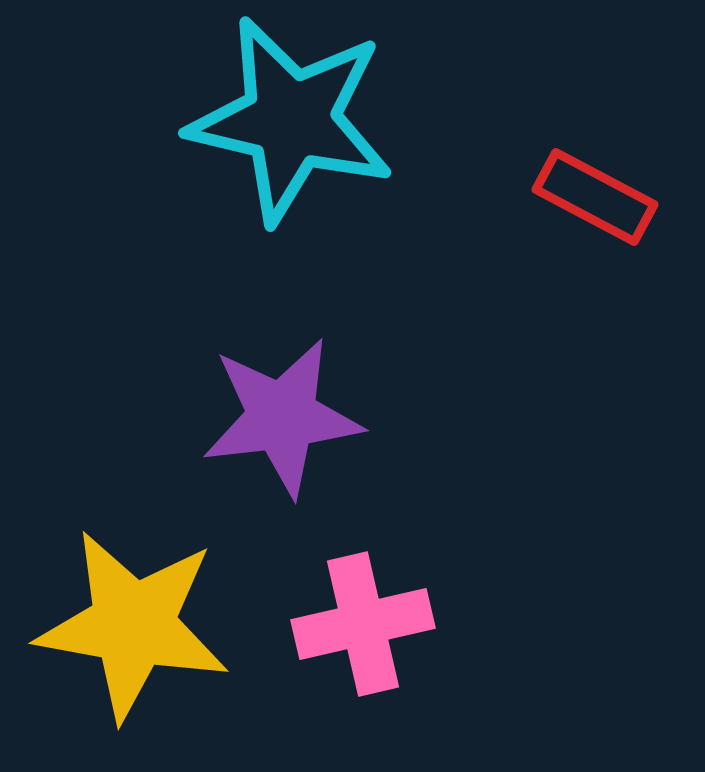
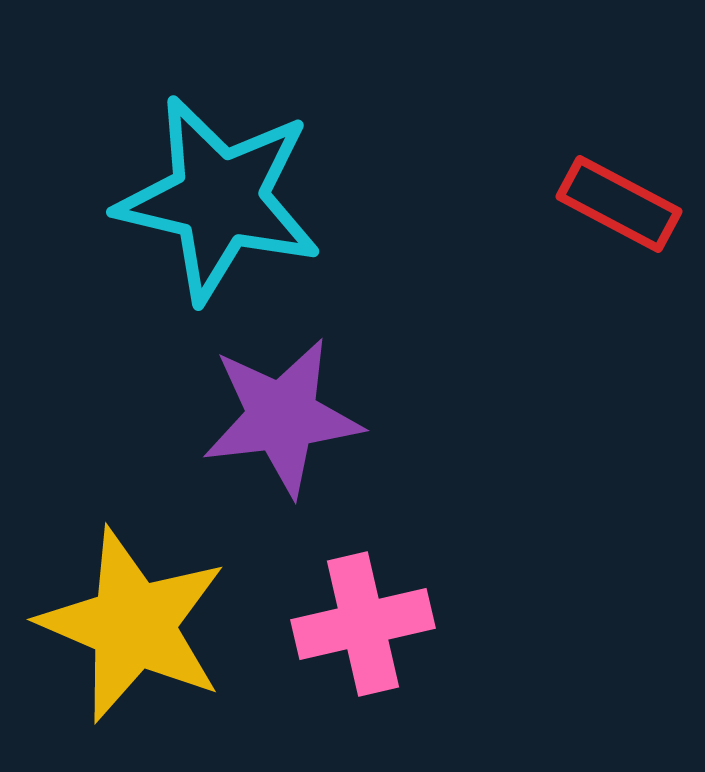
cyan star: moved 72 px left, 79 px down
red rectangle: moved 24 px right, 7 px down
yellow star: rotated 13 degrees clockwise
